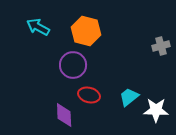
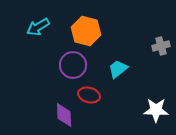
cyan arrow: rotated 60 degrees counterclockwise
cyan trapezoid: moved 11 px left, 28 px up
